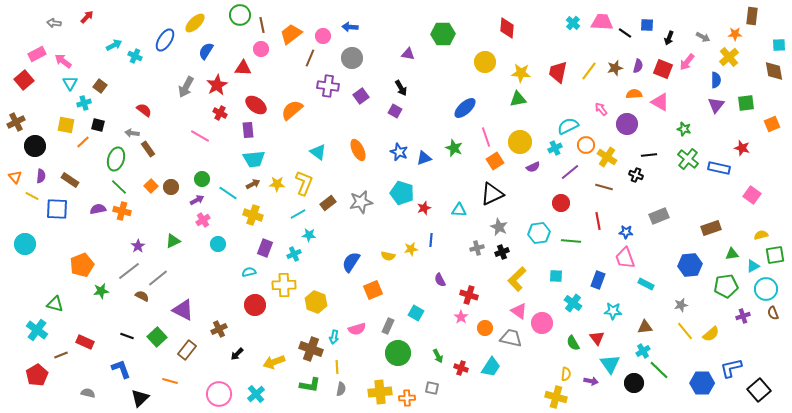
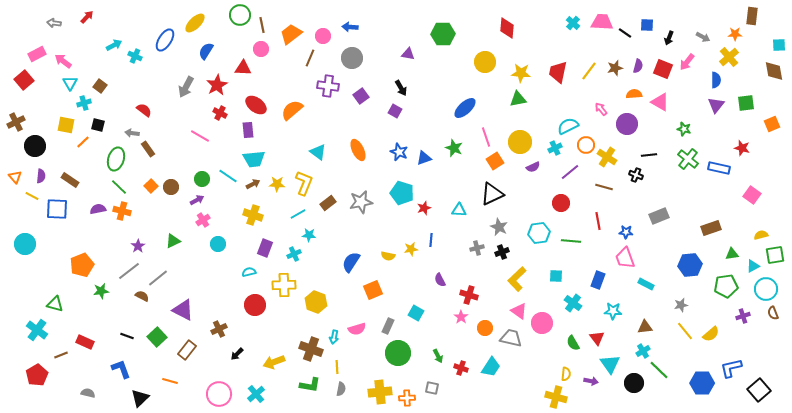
cyan line at (228, 193): moved 17 px up
